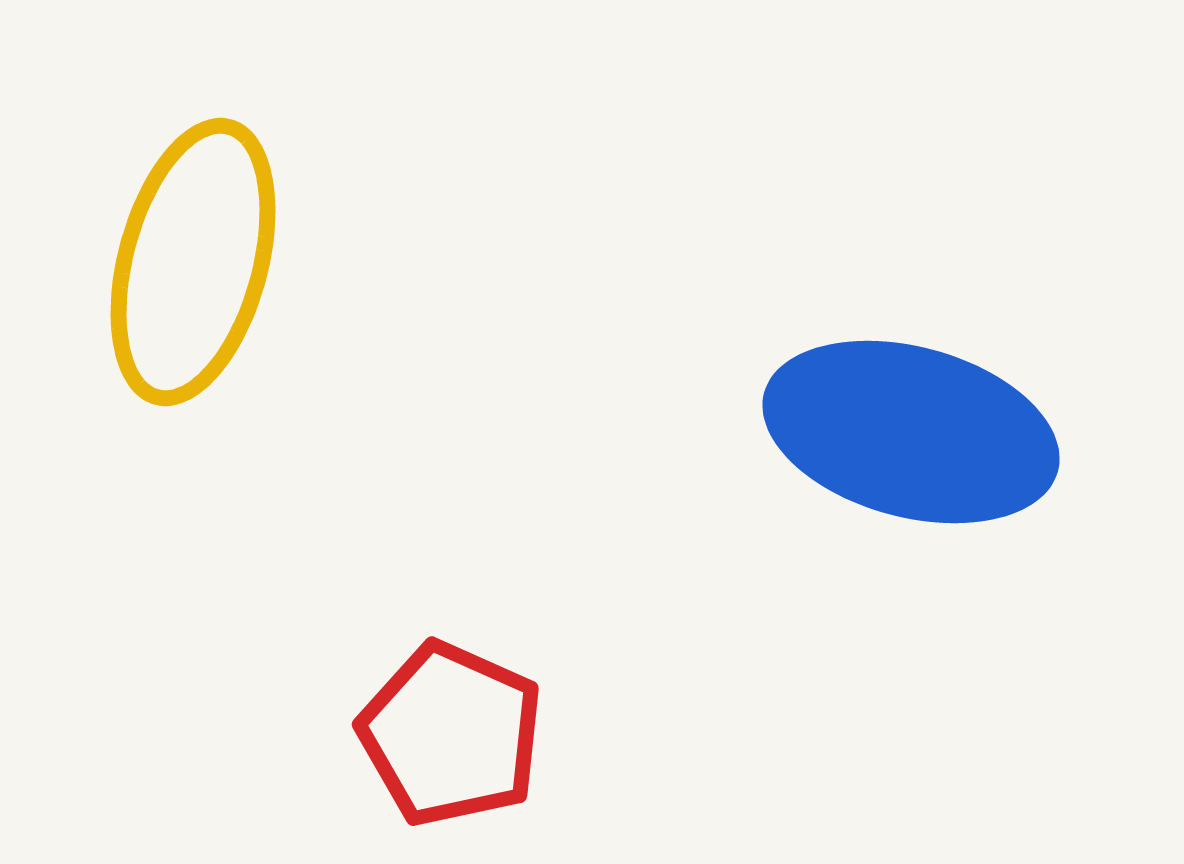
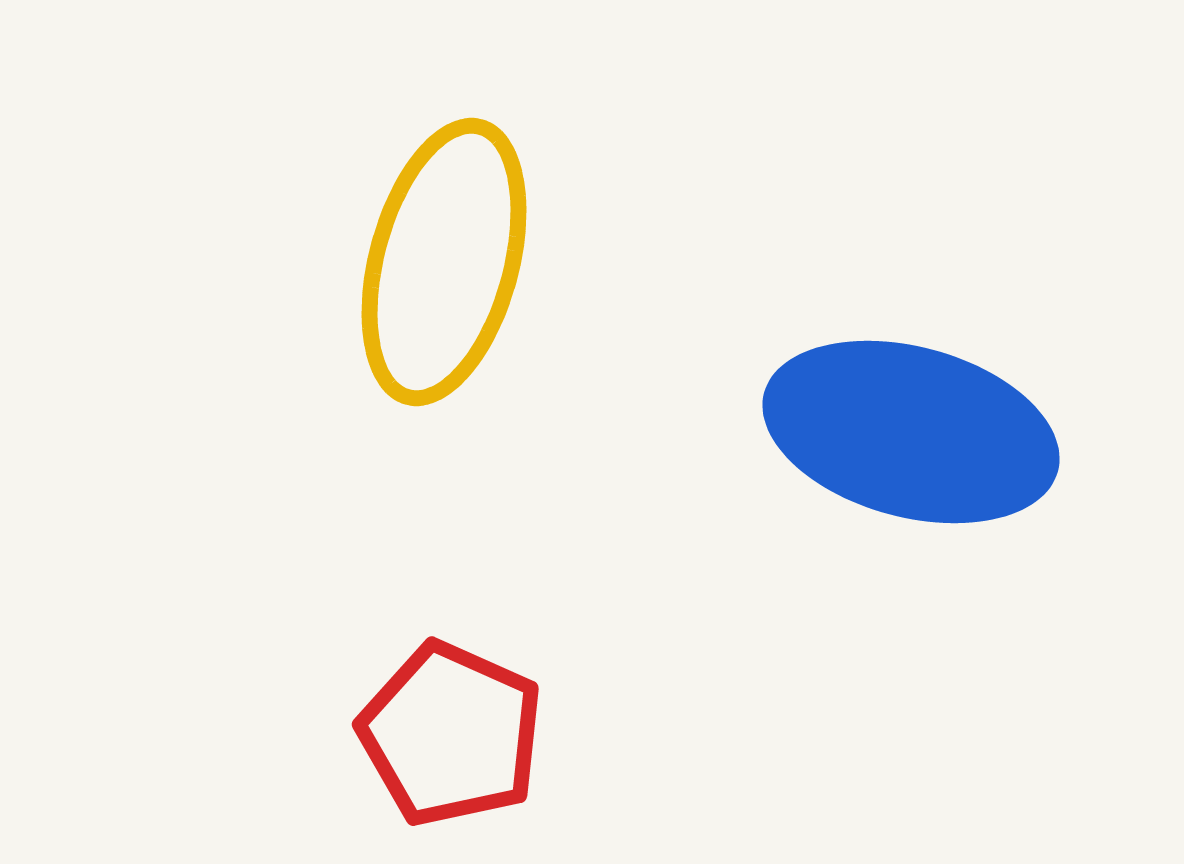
yellow ellipse: moved 251 px right
